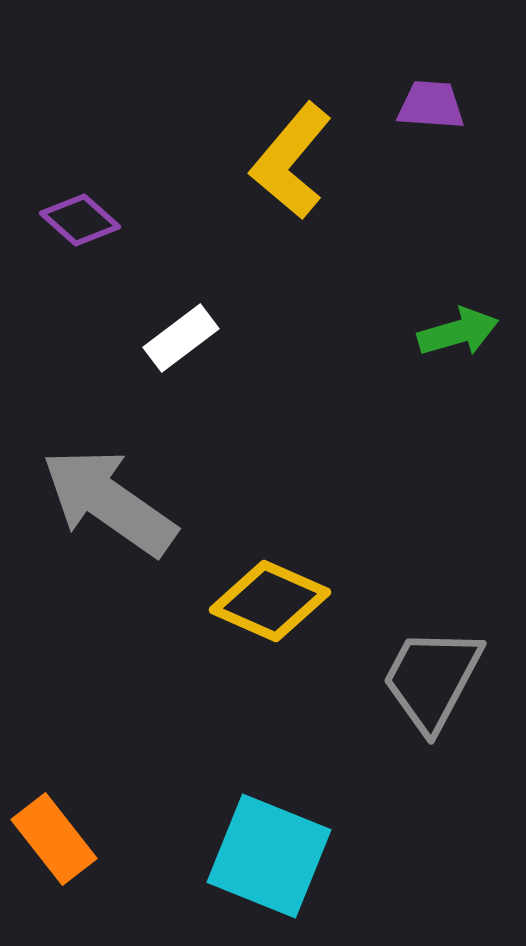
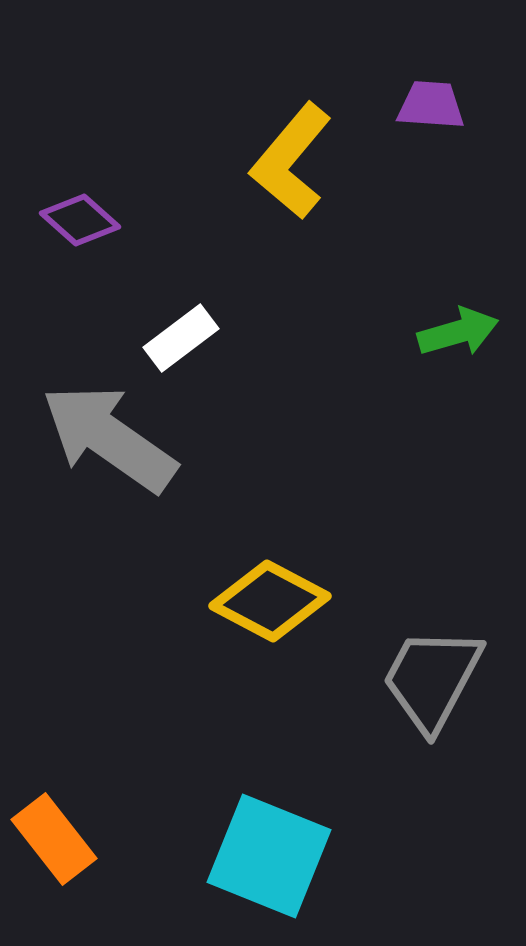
gray arrow: moved 64 px up
yellow diamond: rotated 4 degrees clockwise
